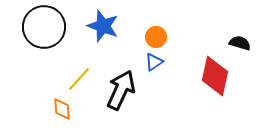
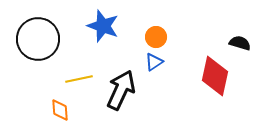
black circle: moved 6 px left, 12 px down
yellow line: rotated 36 degrees clockwise
orange diamond: moved 2 px left, 1 px down
